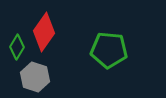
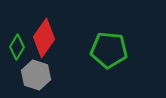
red diamond: moved 6 px down
gray hexagon: moved 1 px right, 2 px up
